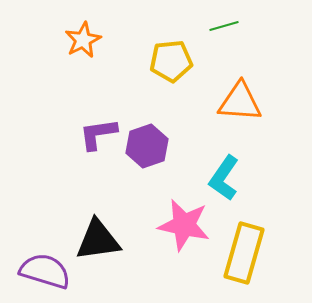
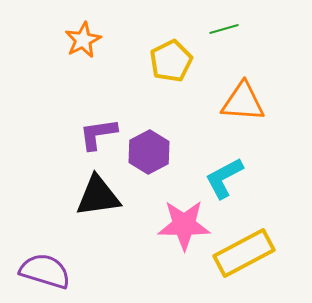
green line: moved 3 px down
yellow pentagon: rotated 21 degrees counterclockwise
orange triangle: moved 3 px right
purple hexagon: moved 2 px right, 6 px down; rotated 9 degrees counterclockwise
cyan L-shape: rotated 27 degrees clockwise
pink star: rotated 12 degrees counterclockwise
black triangle: moved 44 px up
yellow rectangle: rotated 46 degrees clockwise
